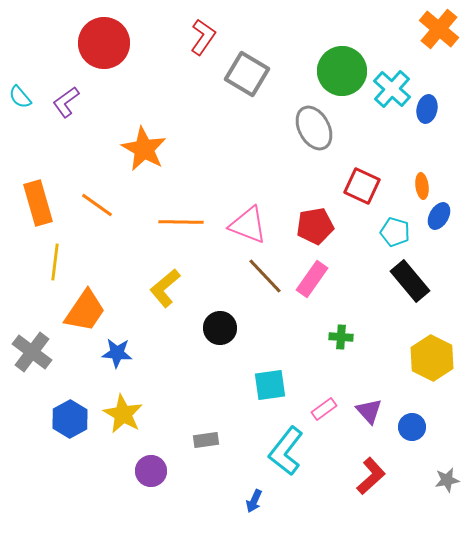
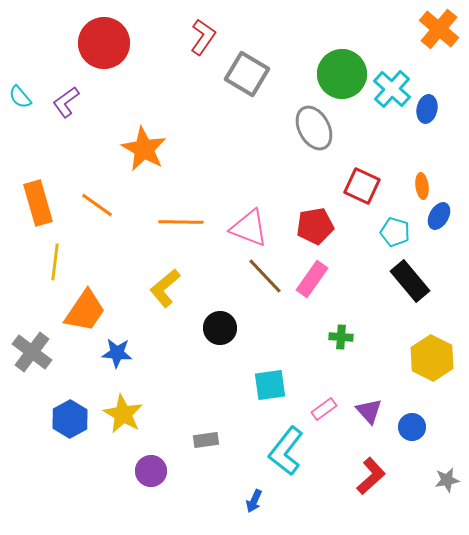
green circle at (342, 71): moved 3 px down
pink triangle at (248, 225): moved 1 px right, 3 px down
